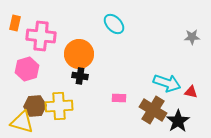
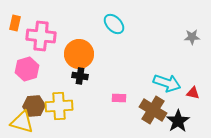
red triangle: moved 2 px right, 1 px down
brown hexagon: moved 1 px left
